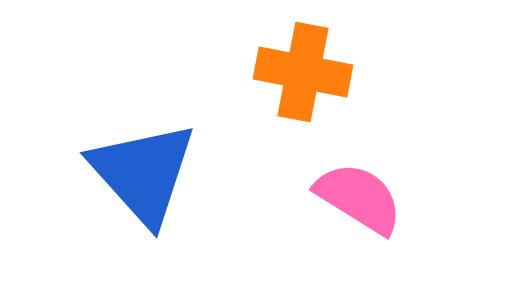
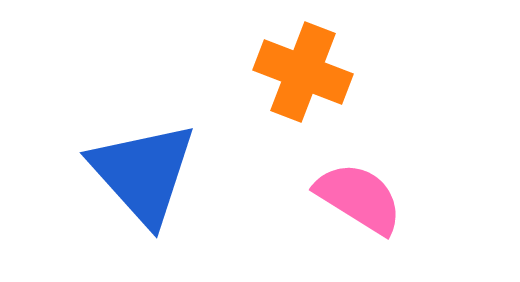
orange cross: rotated 10 degrees clockwise
